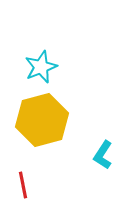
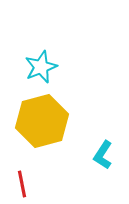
yellow hexagon: moved 1 px down
red line: moved 1 px left, 1 px up
